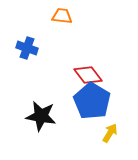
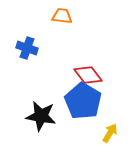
blue pentagon: moved 9 px left
